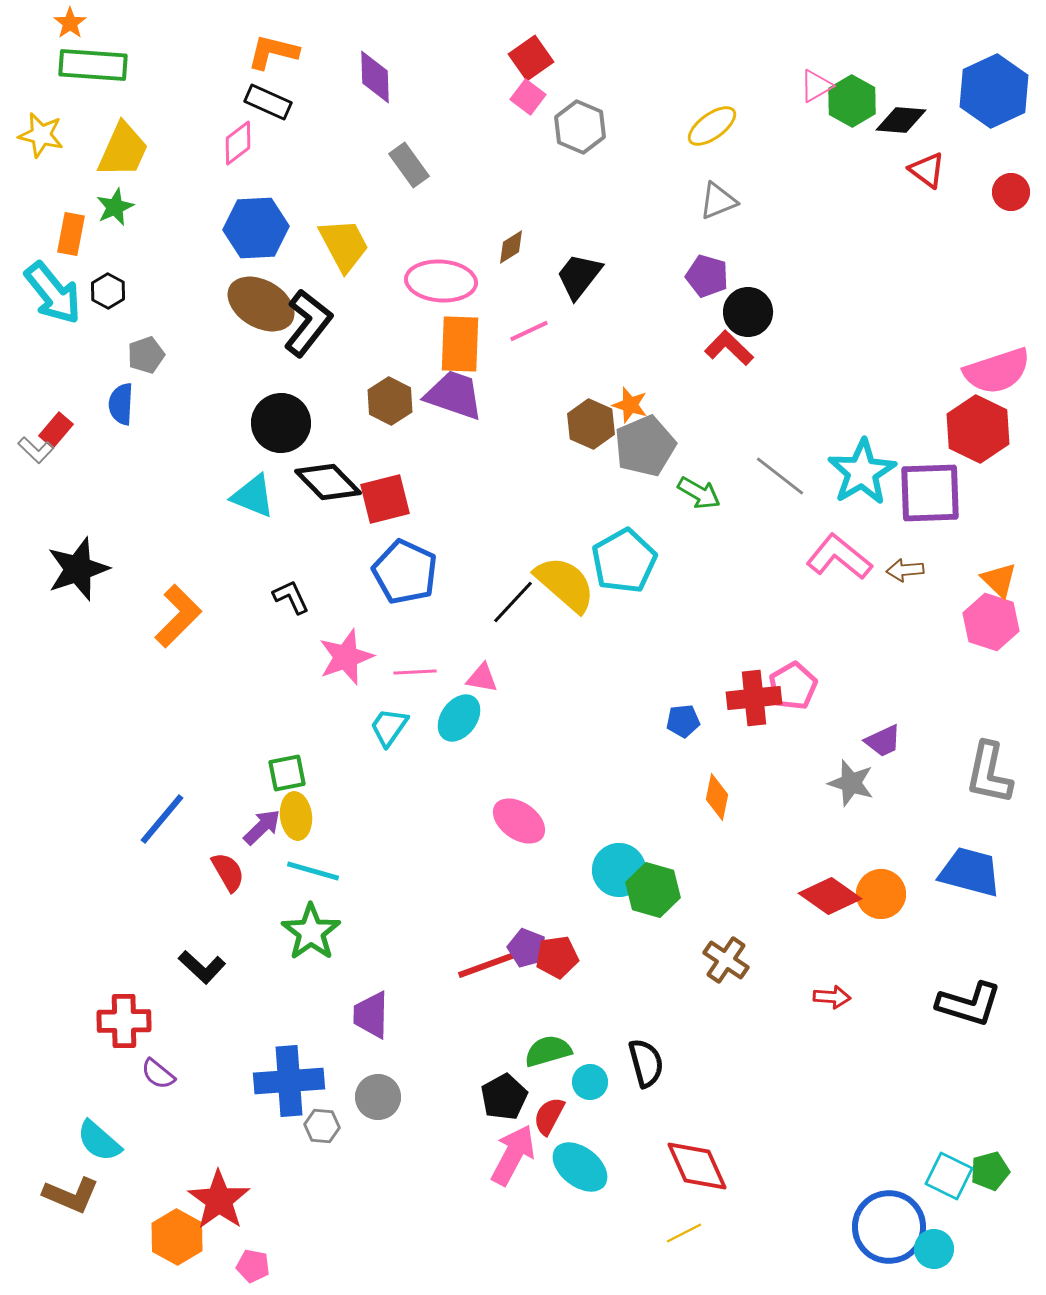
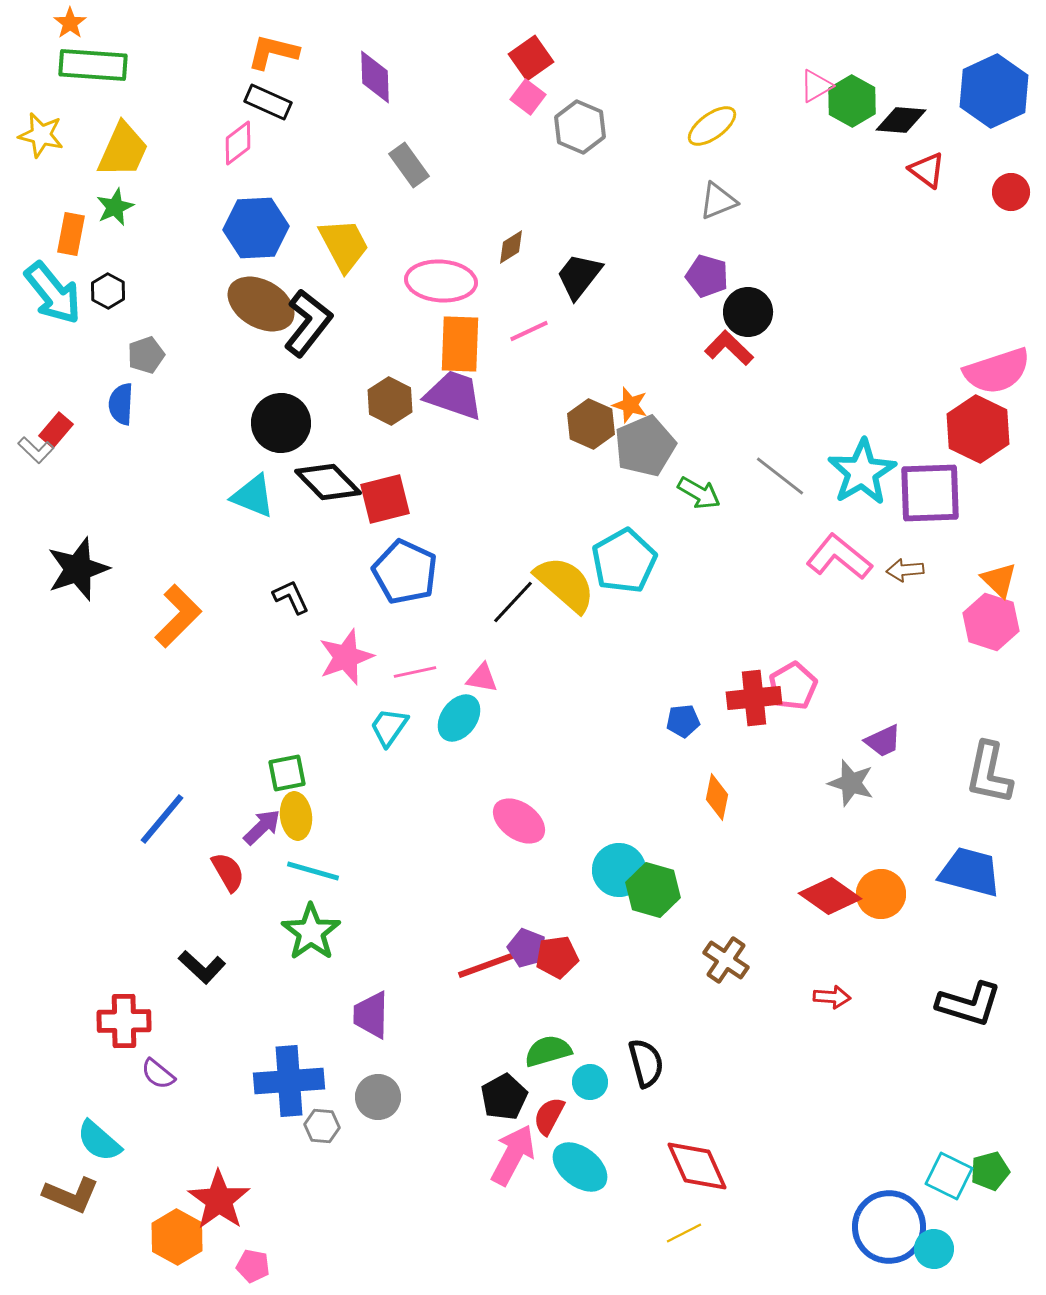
pink line at (415, 672): rotated 9 degrees counterclockwise
